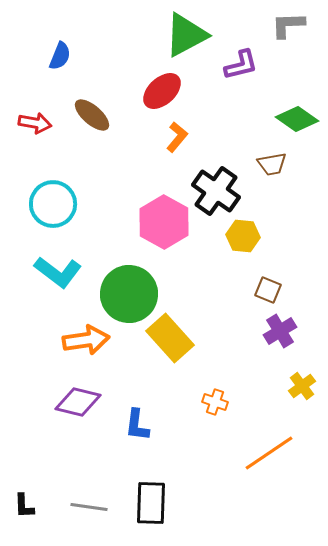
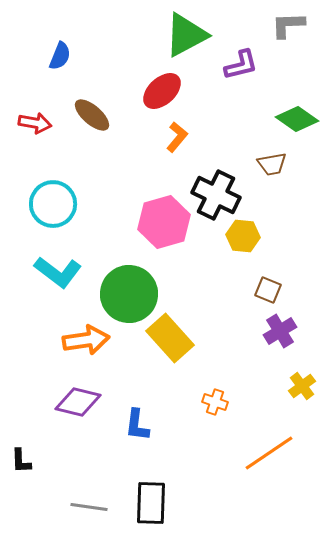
black cross: moved 4 px down; rotated 9 degrees counterclockwise
pink hexagon: rotated 15 degrees clockwise
black L-shape: moved 3 px left, 45 px up
